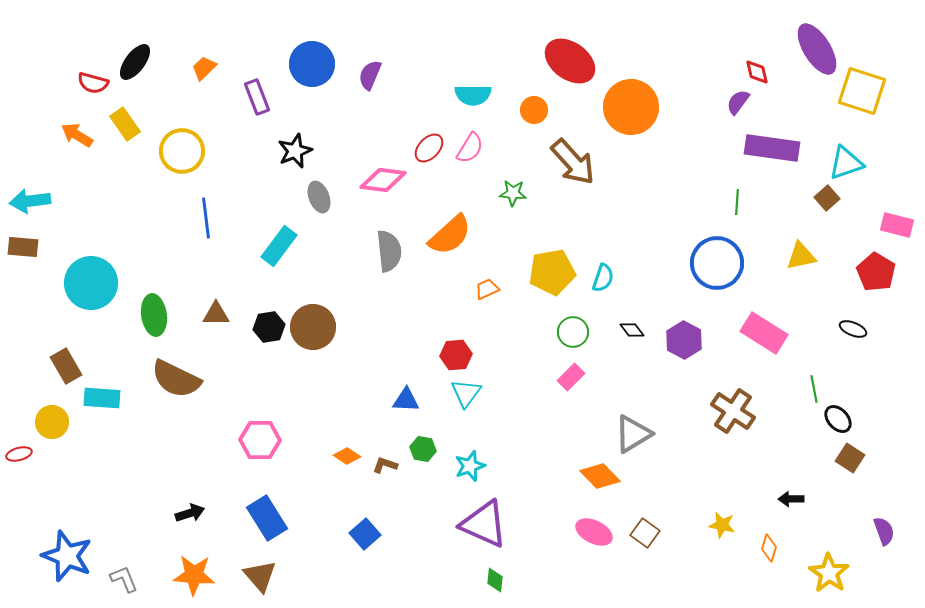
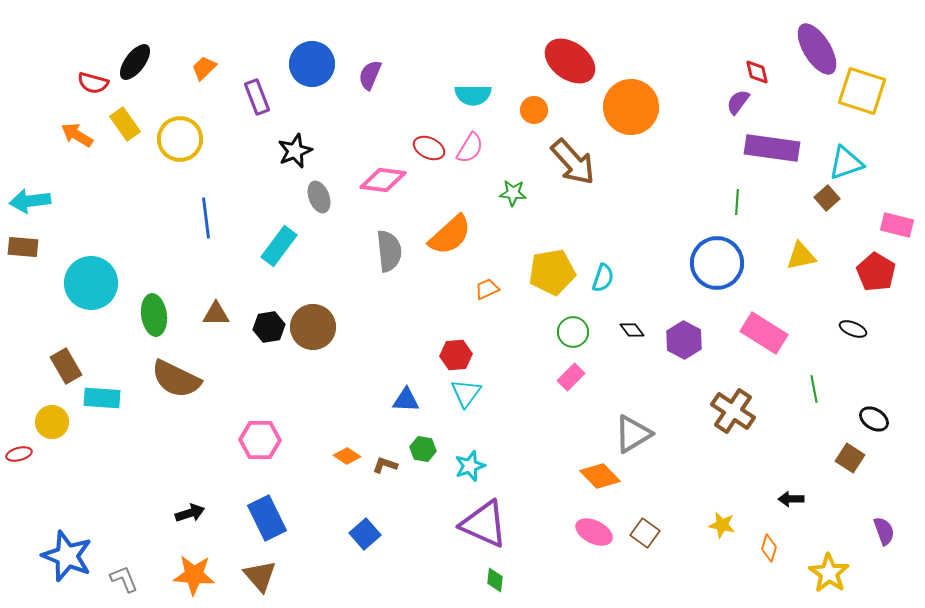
red ellipse at (429, 148): rotated 72 degrees clockwise
yellow circle at (182, 151): moved 2 px left, 12 px up
black ellipse at (838, 419): moved 36 px right; rotated 16 degrees counterclockwise
blue rectangle at (267, 518): rotated 6 degrees clockwise
